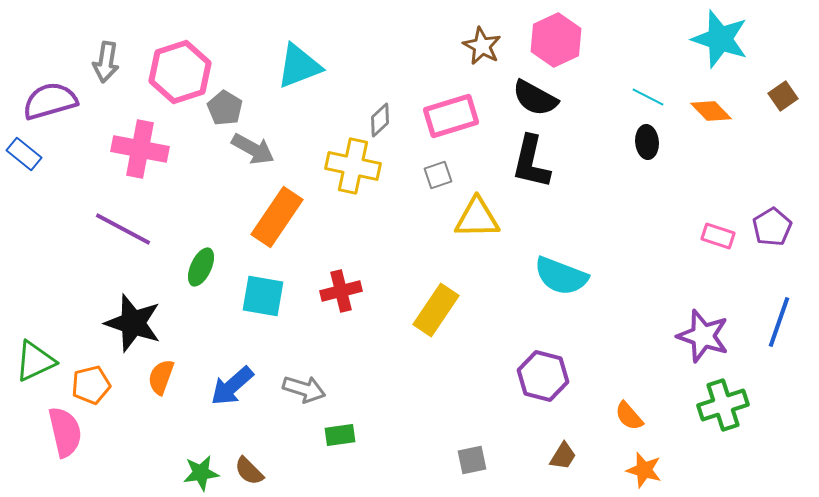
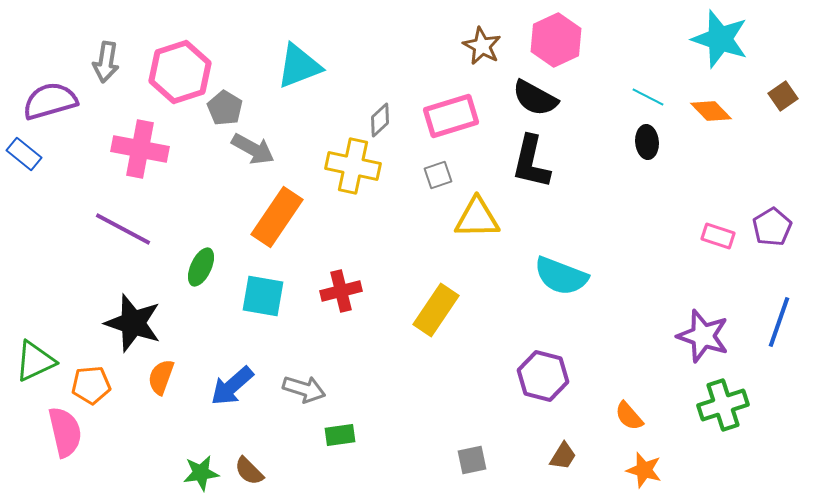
orange pentagon at (91, 385): rotated 9 degrees clockwise
